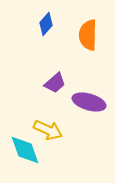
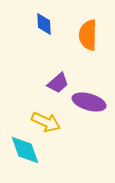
blue diamond: moved 2 px left; rotated 45 degrees counterclockwise
purple trapezoid: moved 3 px right
yellow arrow: moved 2 px left, 8 px up
